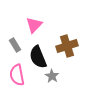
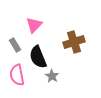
brown cross: moved 7 px right, 4 px up
